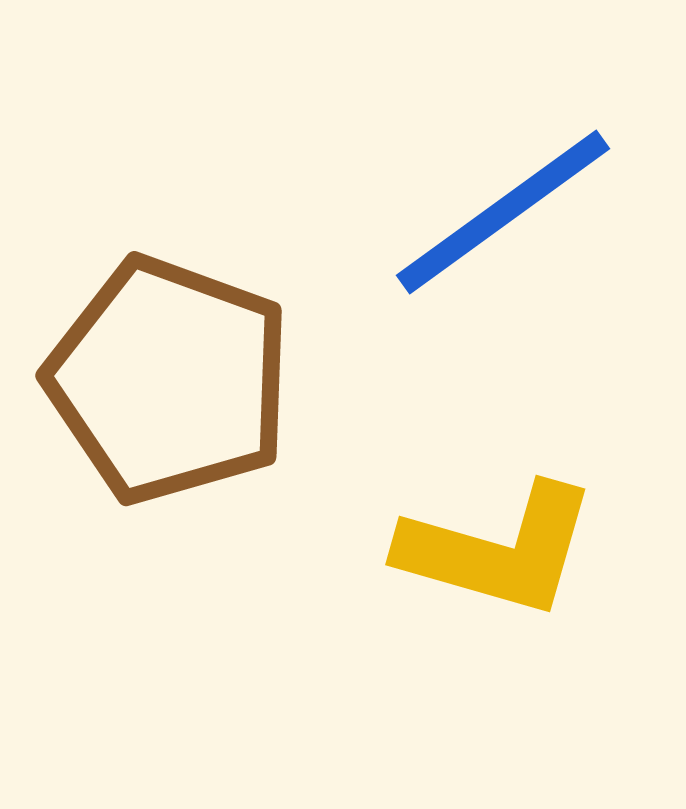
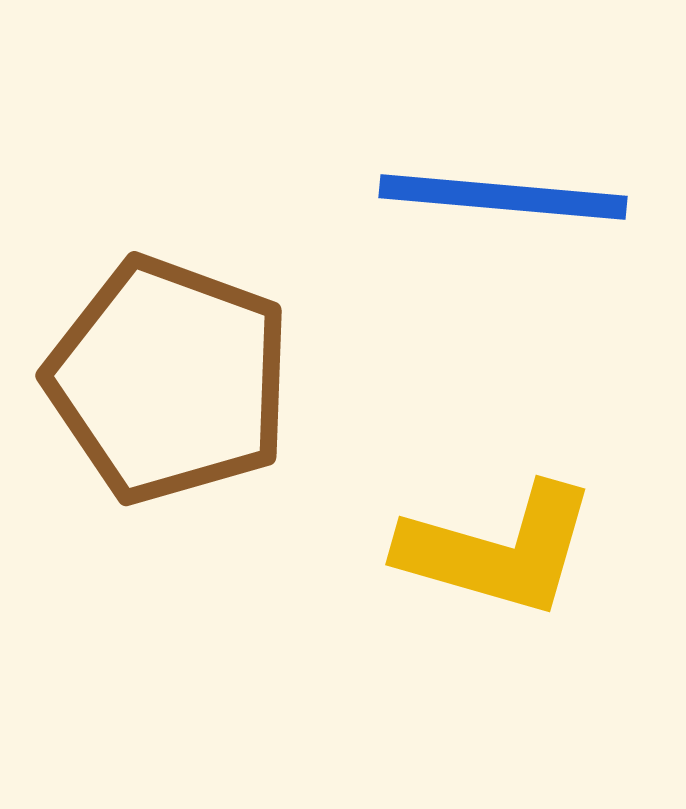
blue line: moved 15 px up; rotated 41 degrees clockwise
